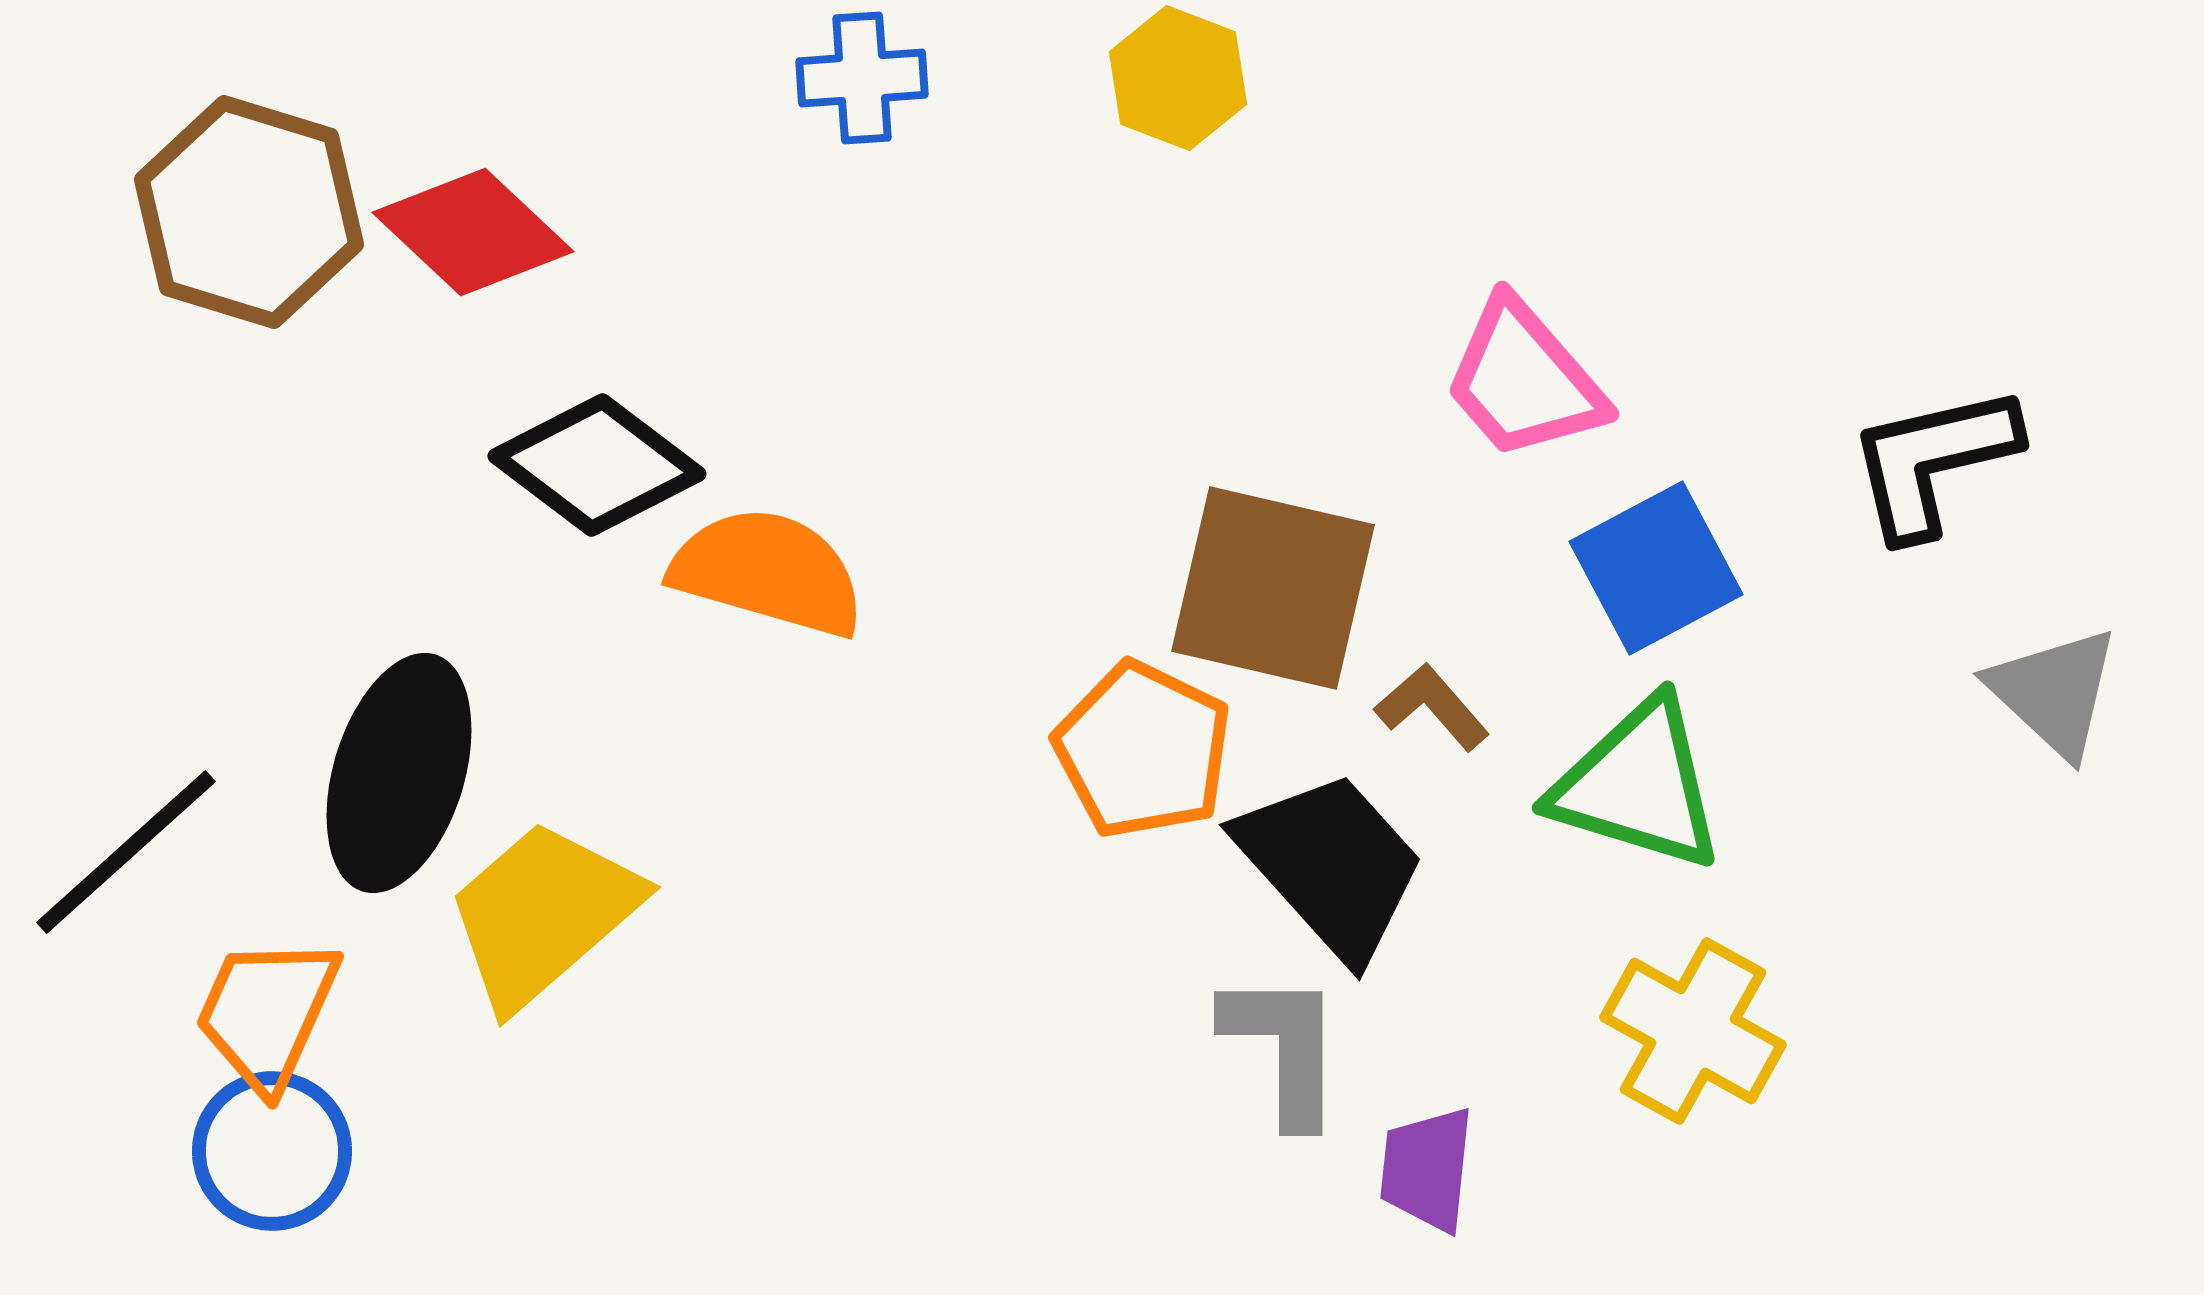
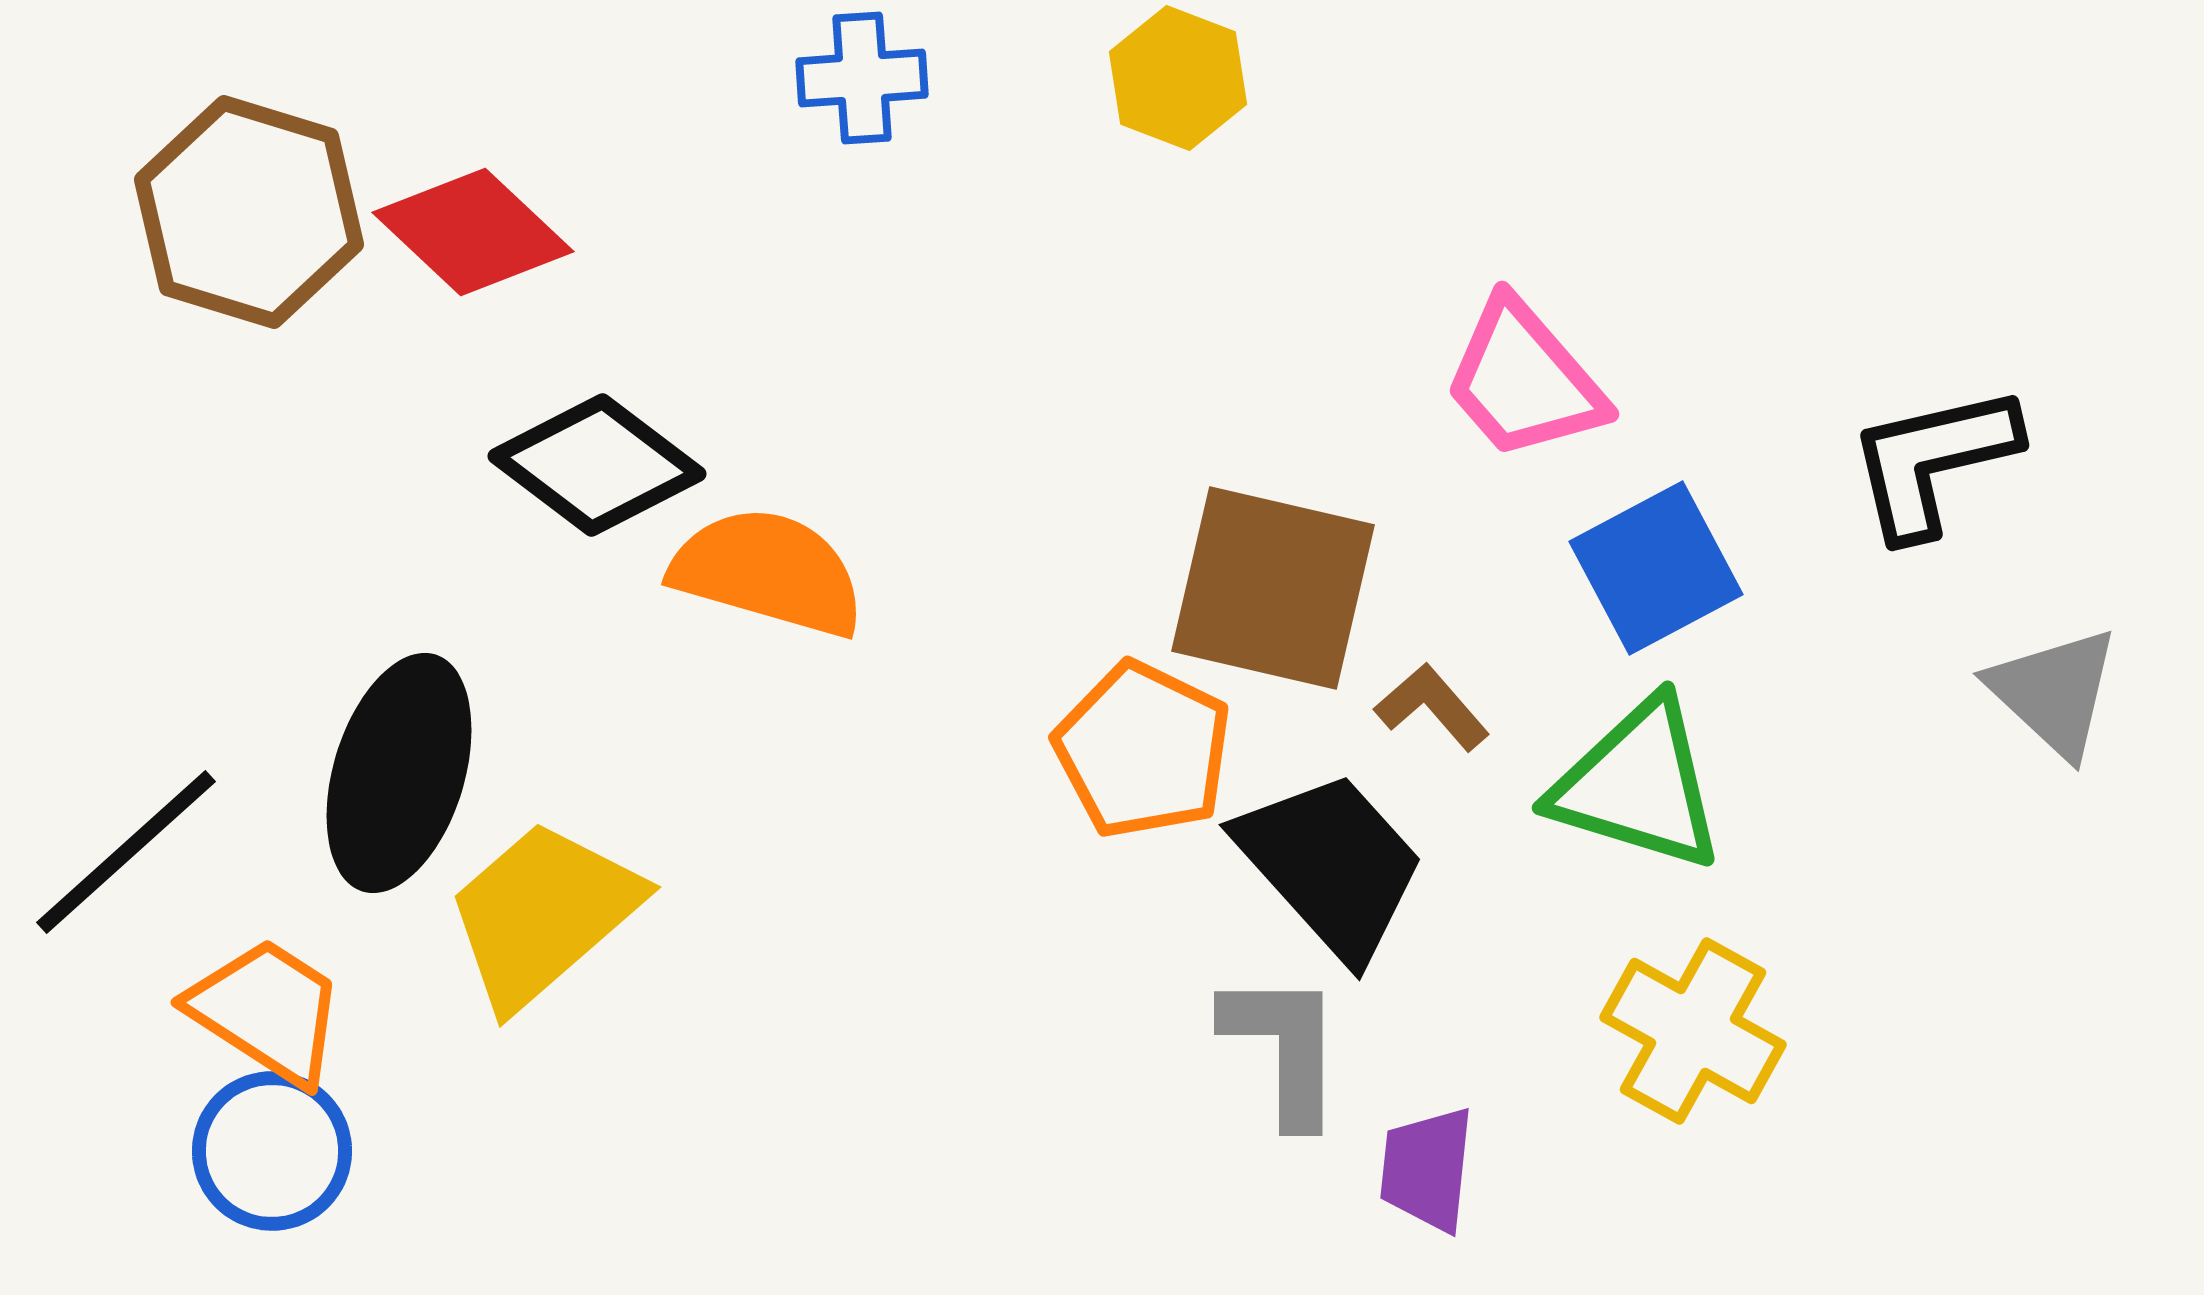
orange trapezoid: moved 2 px up; rotated 99 degrees clockwise
